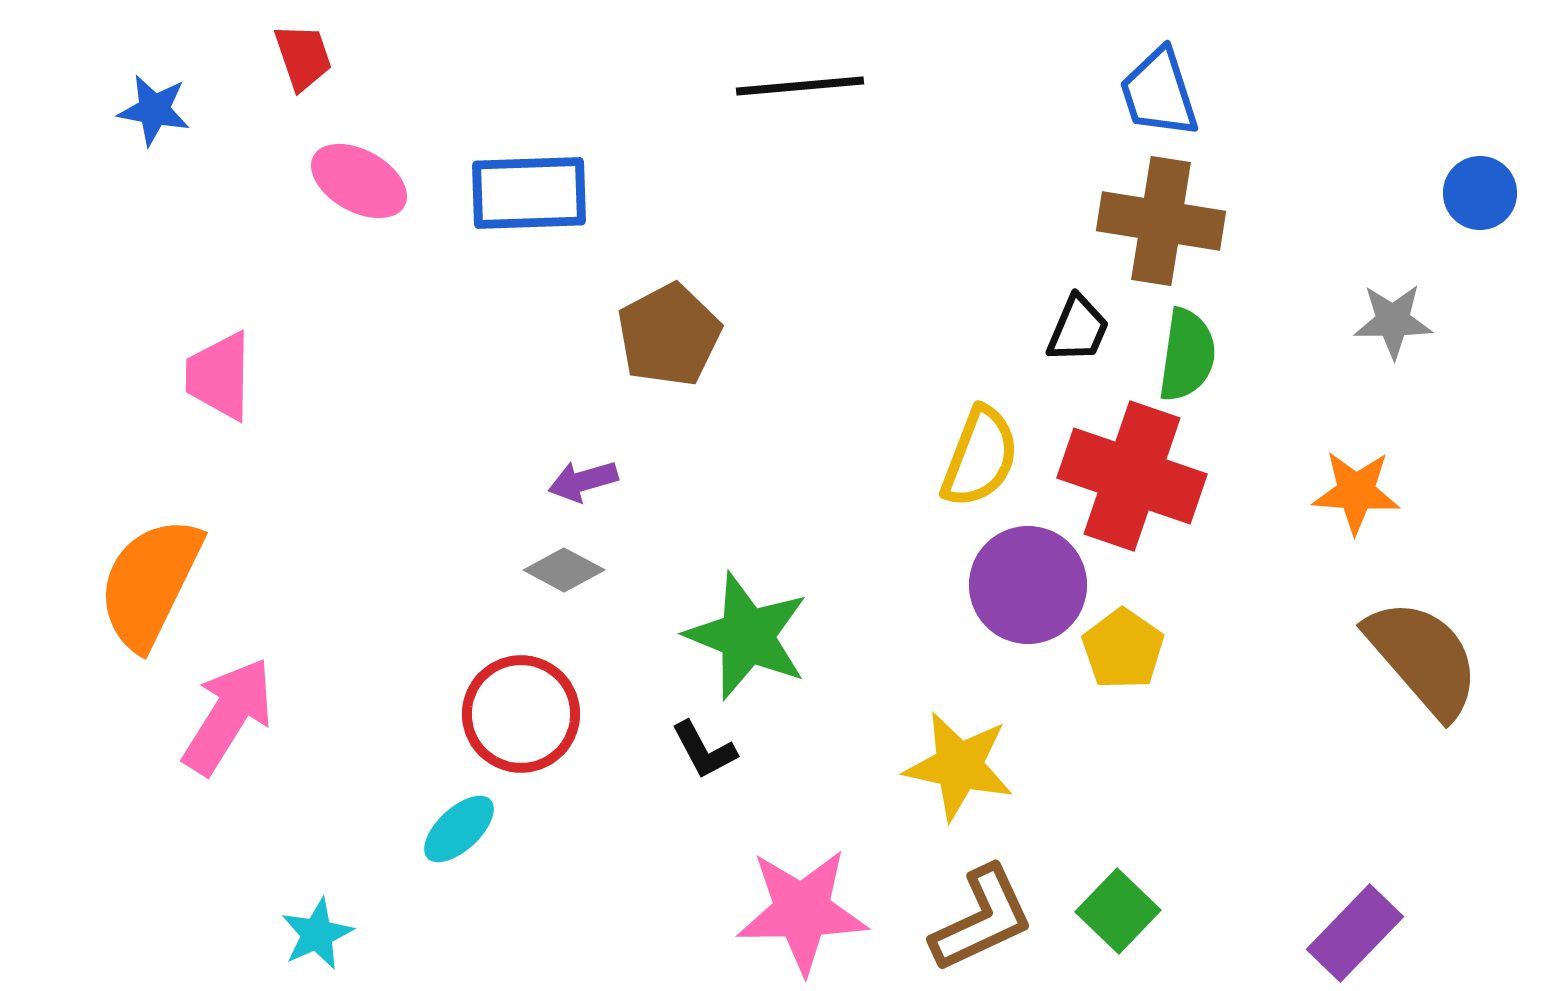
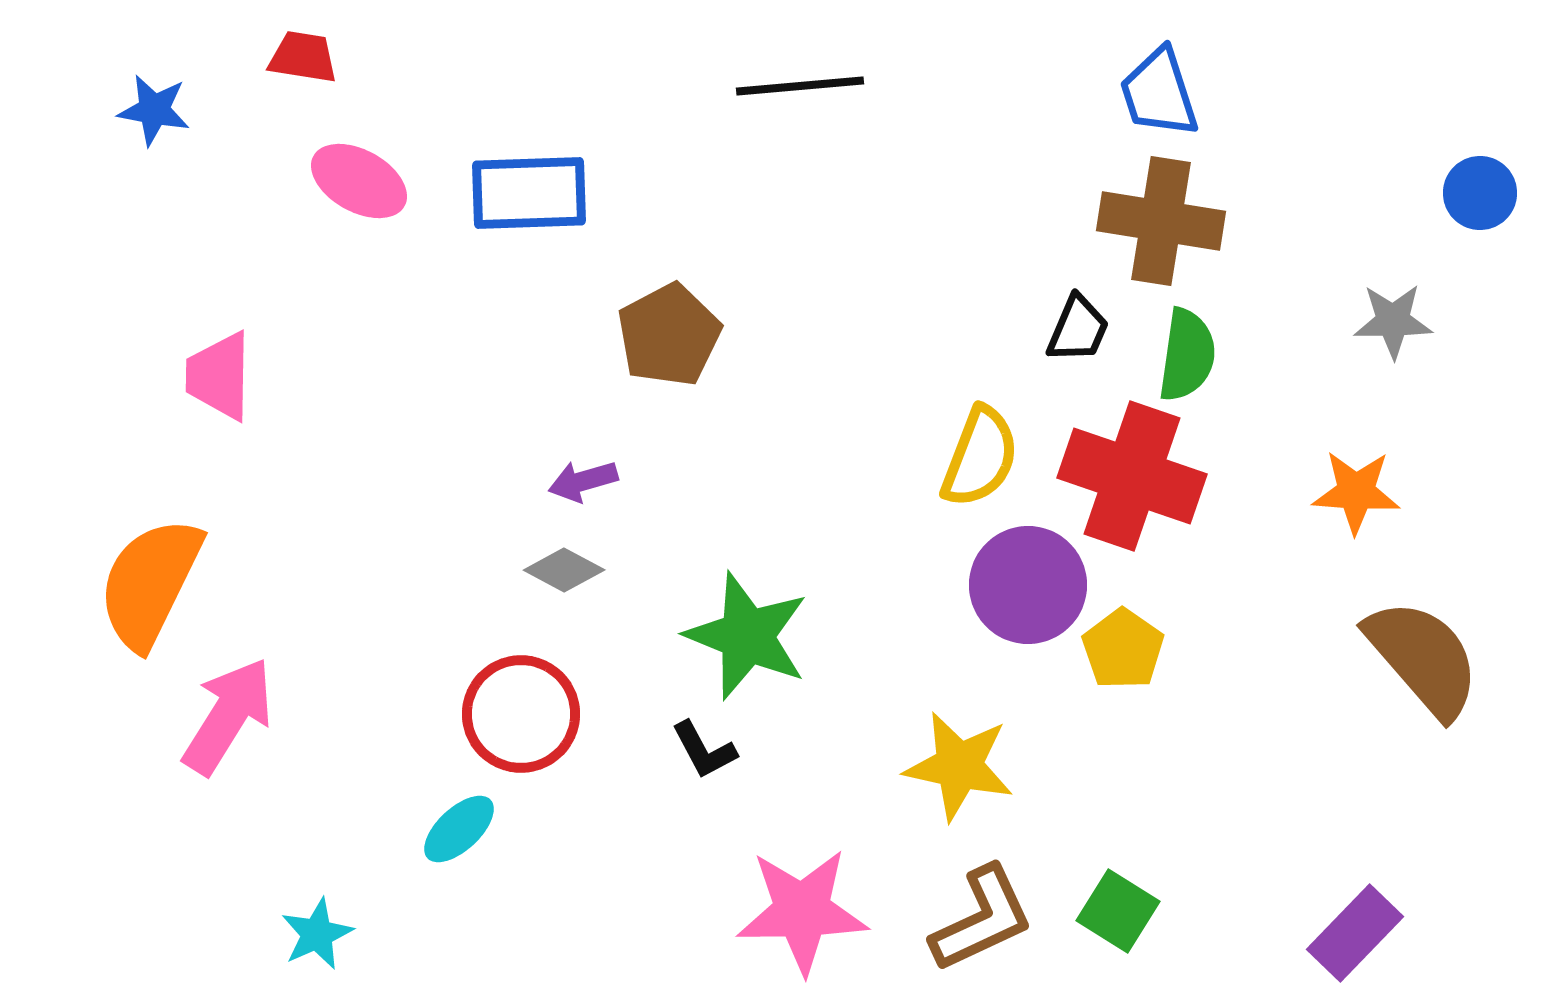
red trapezoid: rotated 62 degrees counterclockwise
green square: rotated 12 degrees counterclockwise
